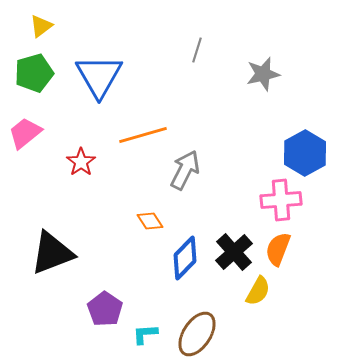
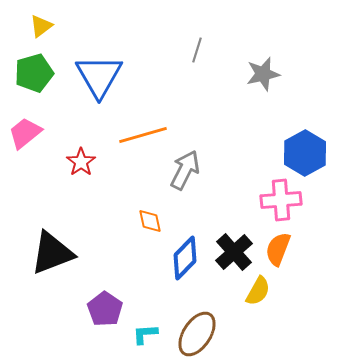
orange diamond: rotated 20 degrees clockwise
